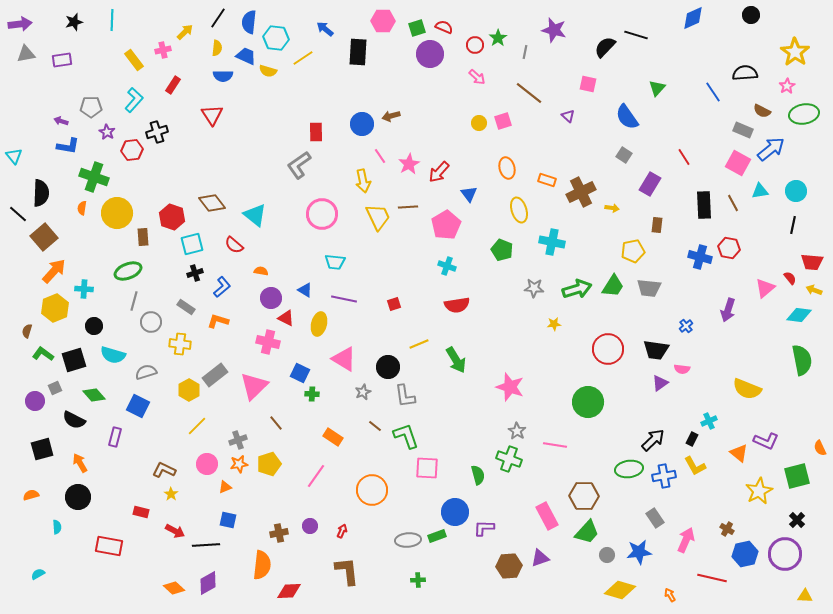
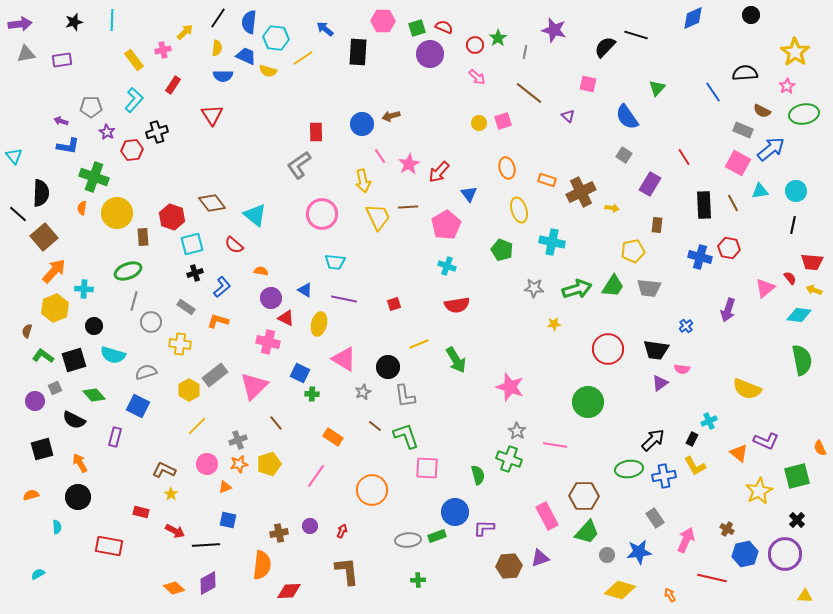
green L-shape at (43, 354): moved 2 px down
